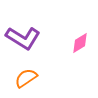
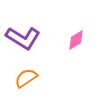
pink diamond: moved 4 px left, 3 px up
